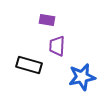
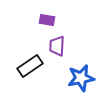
black rectangle: moved 1 px right, 1 px down; rotated 50 degrees counterclockwise
blue star: moved 1 px left, 1 px down
